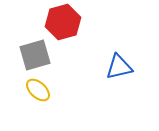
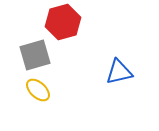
blue triangle: moved 5 px down
